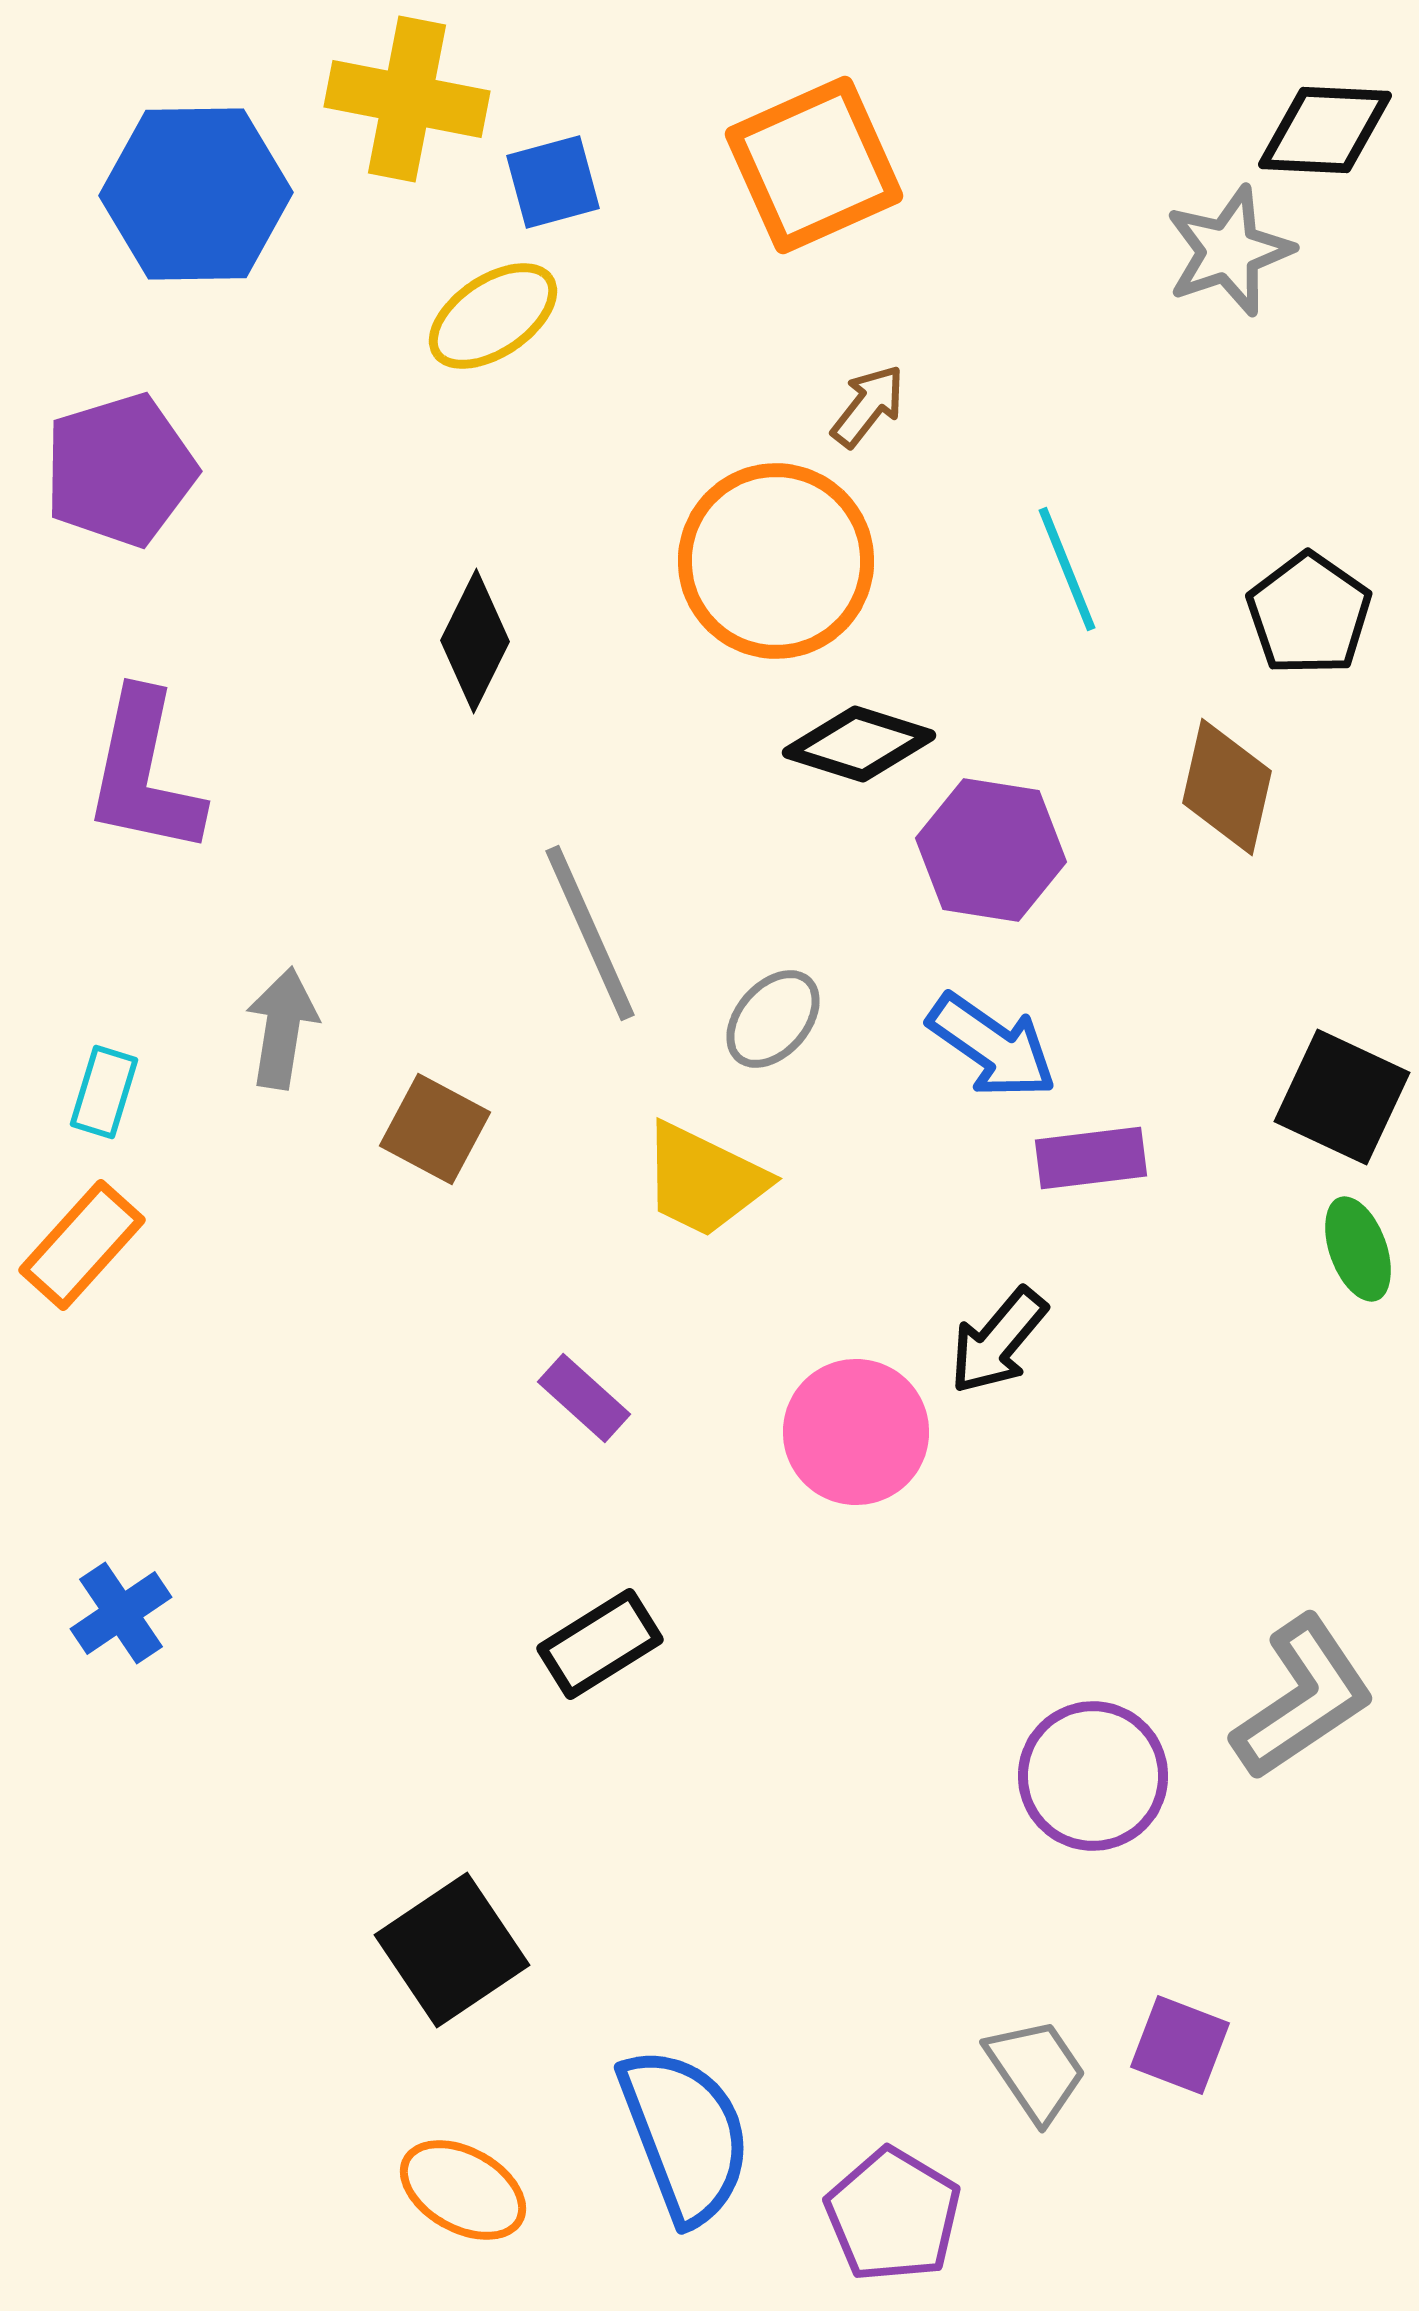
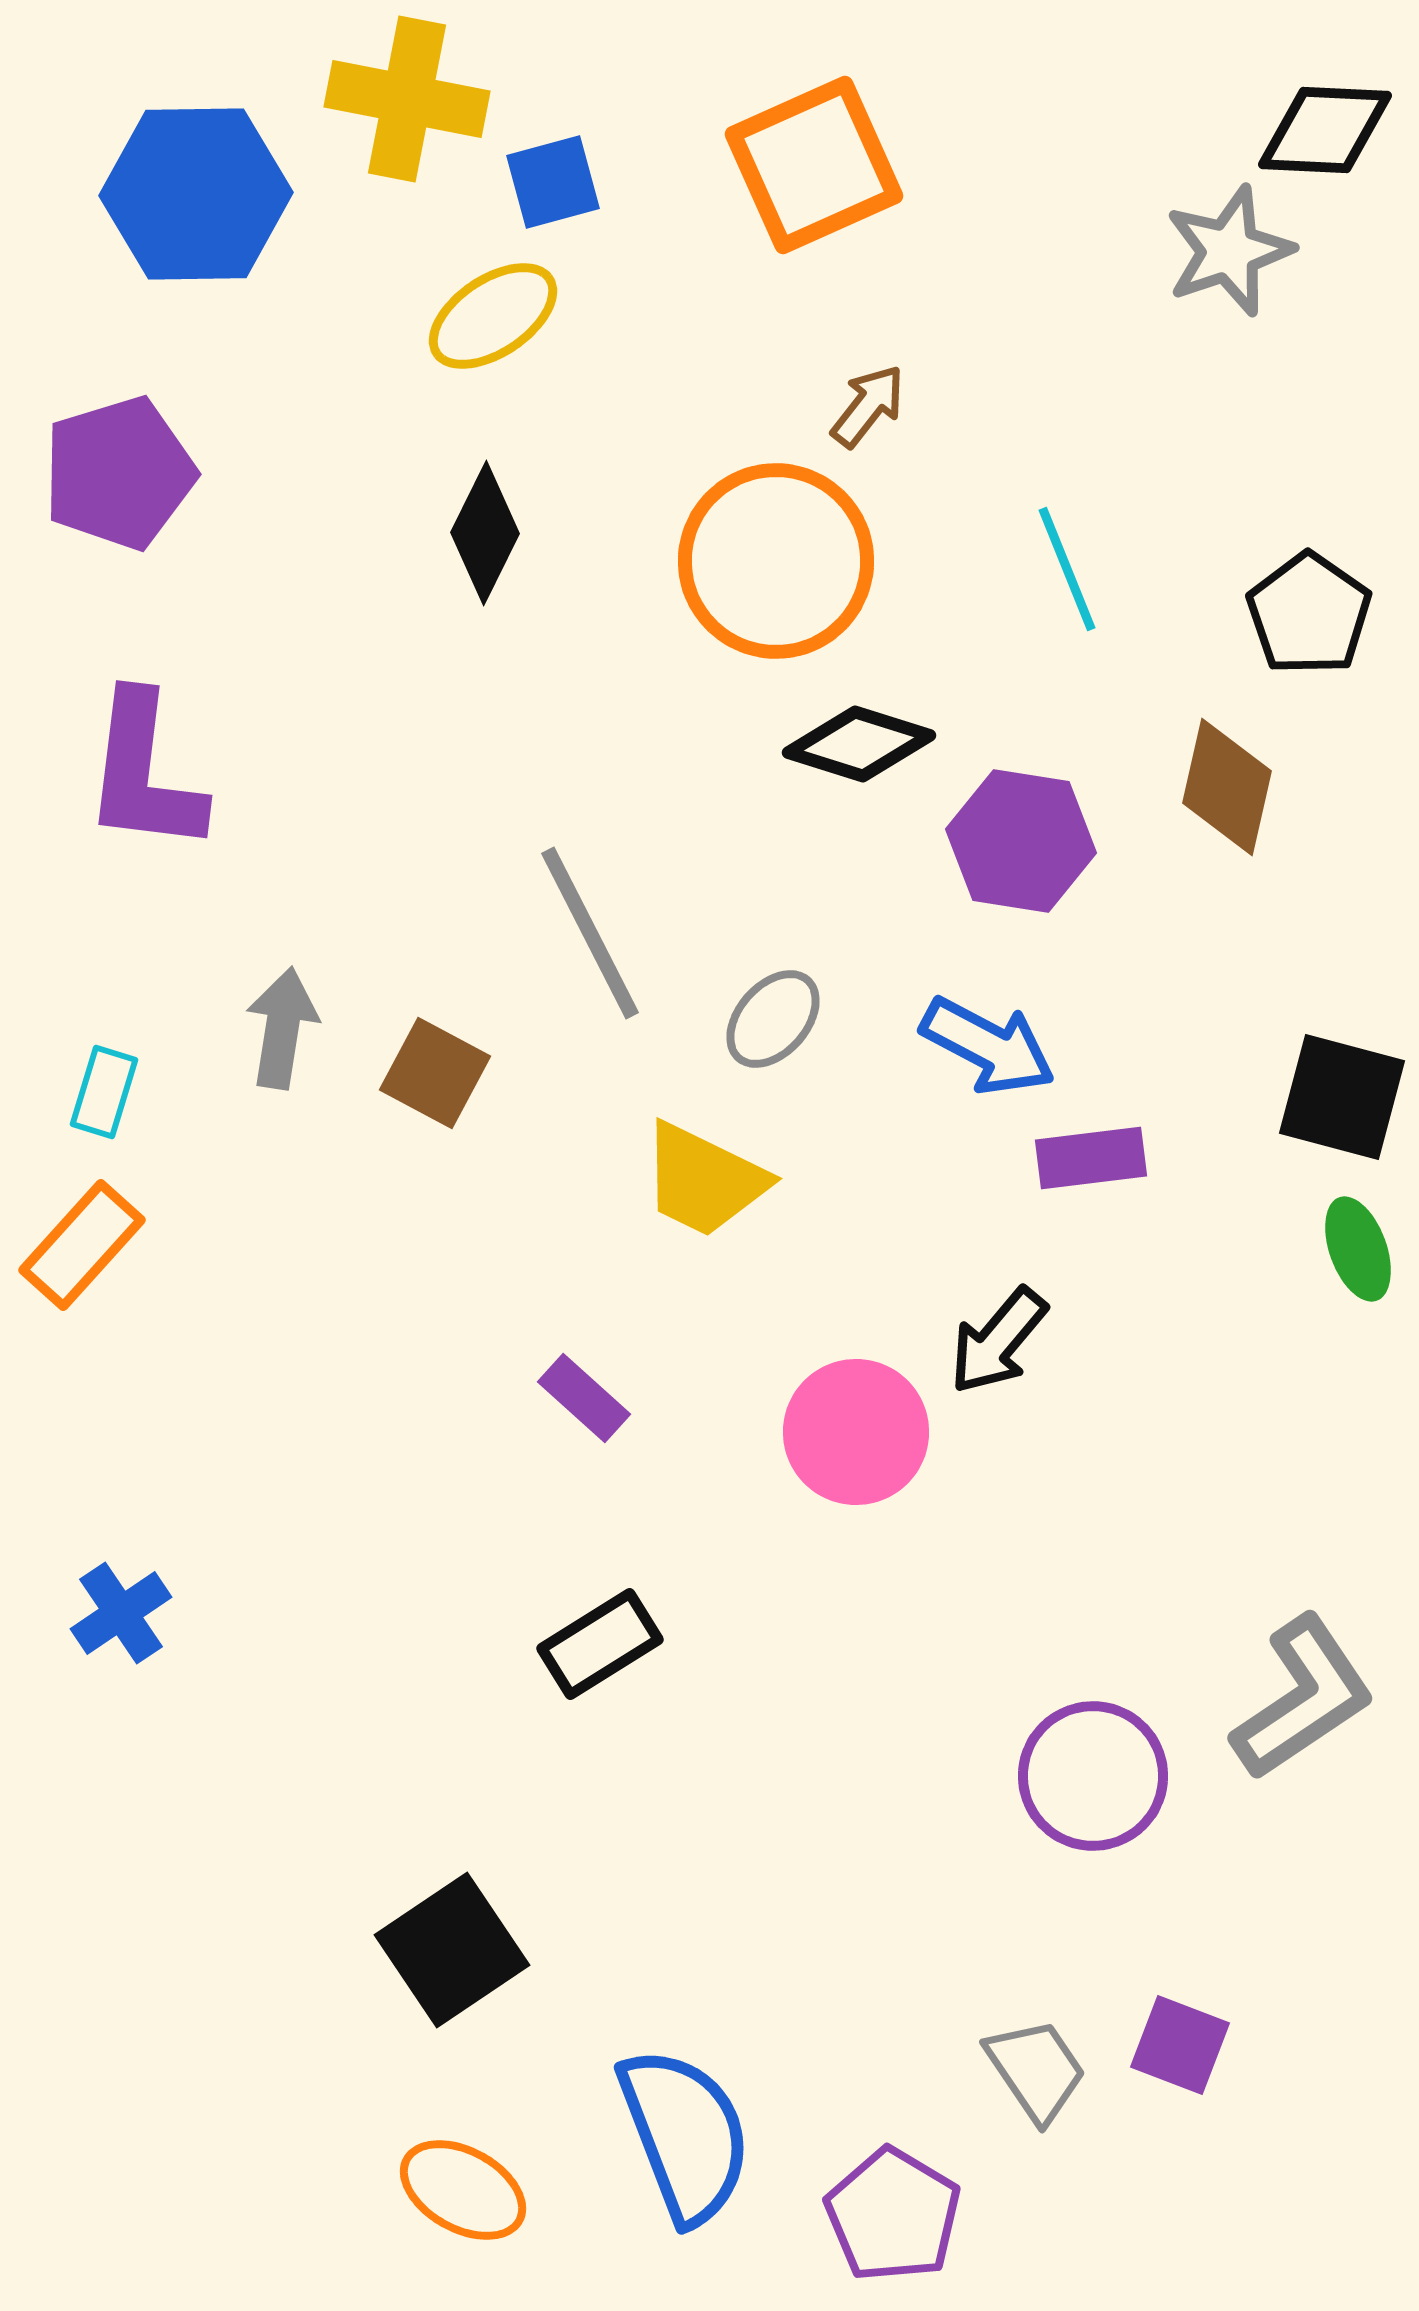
purple pentagon at (120, 470): moved 1 px left, 3 px down
black diamond at (475, 641): moved 10 px right, 108 px up
purple L-shape at (144, 773): rotated 5 degrees counterclockwise
purple hexagon at (991, 850): moved 30 px right, 9 px up
gray line at (590, 933): rotated 3 degrees counterclockwise
blue arrow at (992, 1046): moved 4 px left; rotated 7 degrees counterclockwise
black square at (1342, 1097): rotated 10 degrees counterclockwise
brown square at (435, 1129): moved 56 px up
